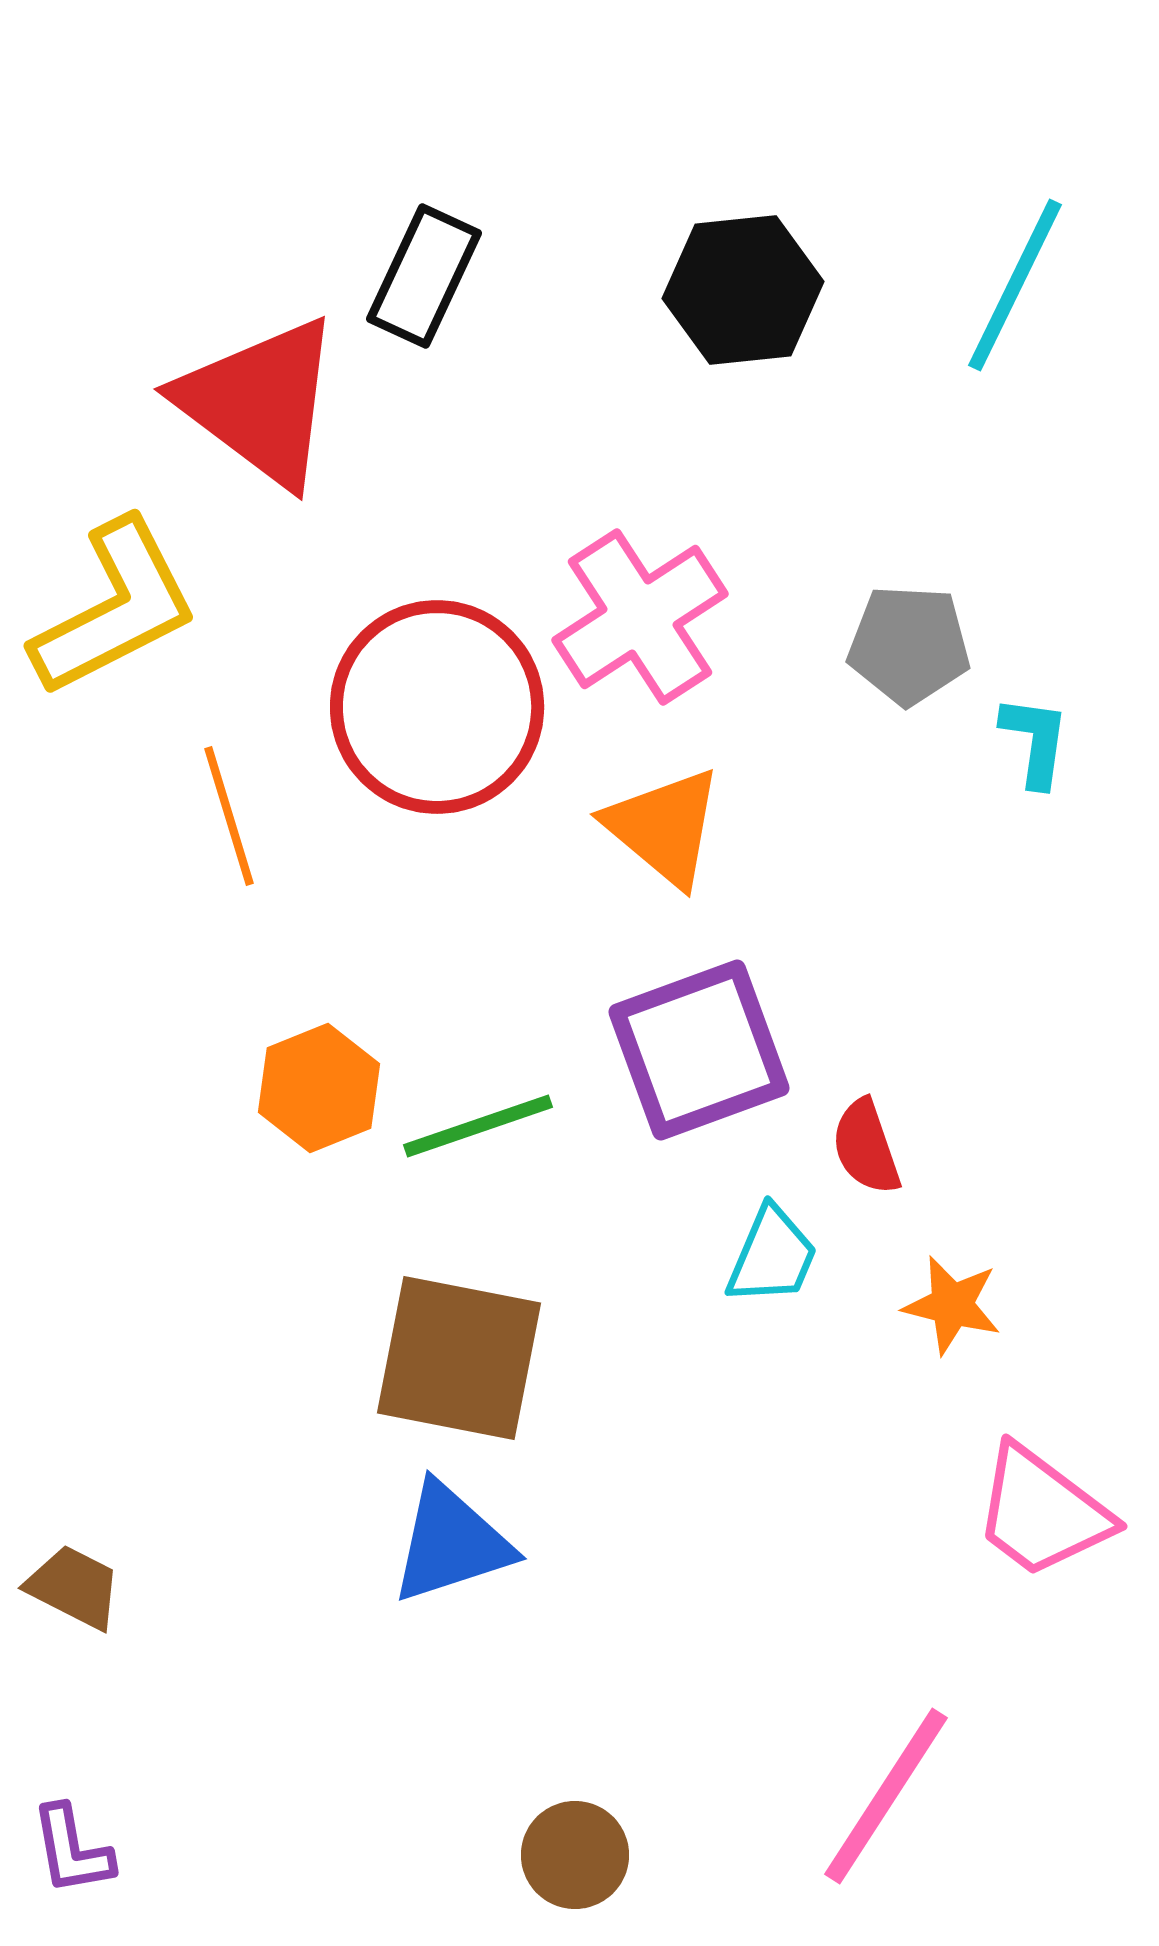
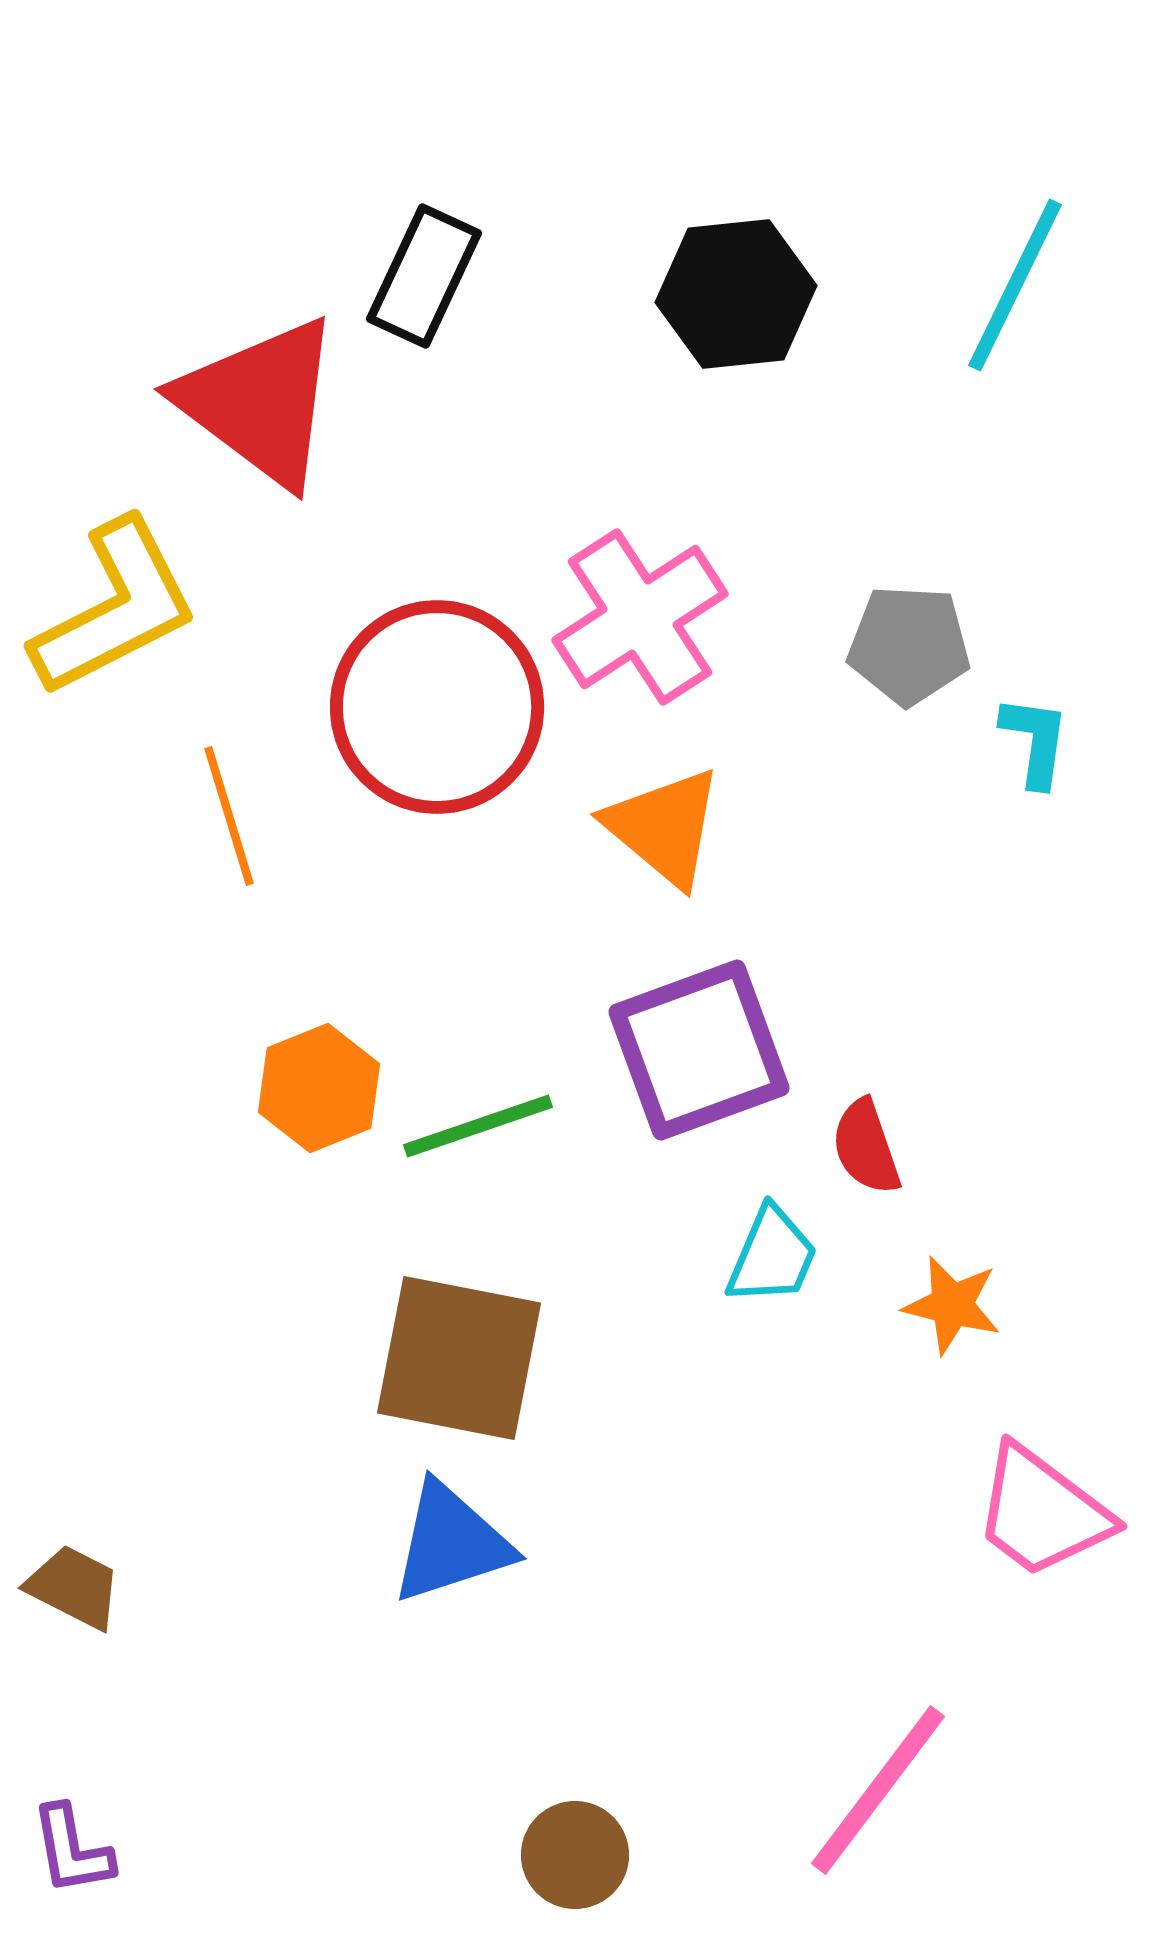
black hexagon: moved 7 px left, 4 px down
pink line: moved 8 px left, 6 px up; rotated 4 degrees clockwise
